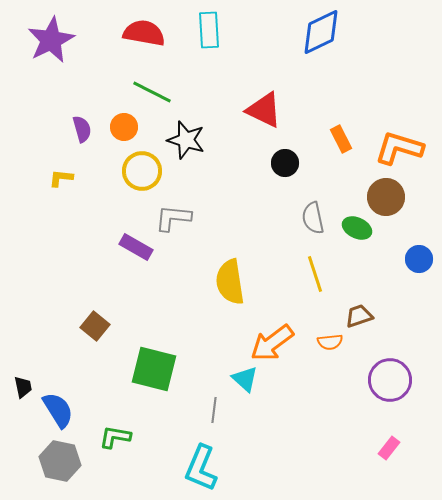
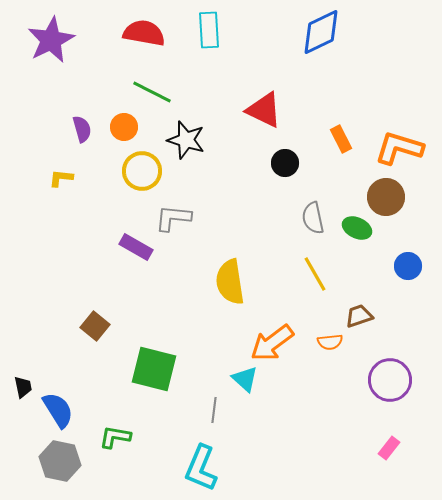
blue circle: moved 11 px left, 7 px down
yellow line: rotated 12 degrees counterclockwise
